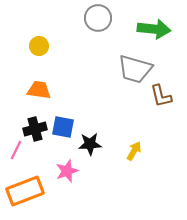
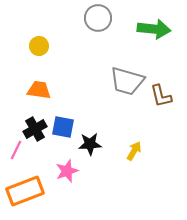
gray trapezoid: moved 8 px left, 12 px down
black cross: rotated 15 degrees counterclockwise
